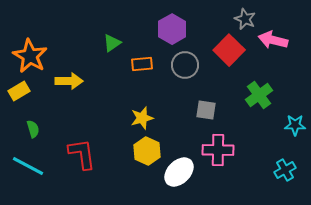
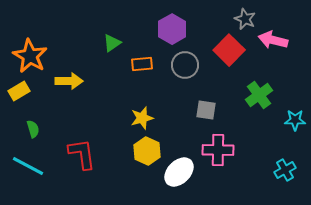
cyan star: moved 5 px up
